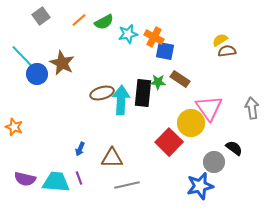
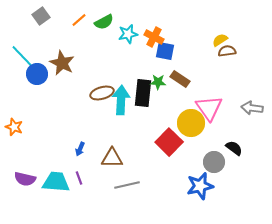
gray arrow: rotated 75 degrees counterclockwise
